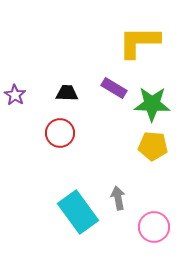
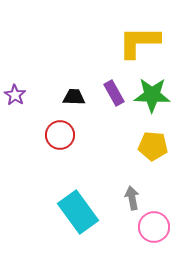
purple rectangle: moved 5 px down; rotated 30 degrees clockwise
black trapezoid: moved 7 px right, 4 px down
green star: moved 9 px up
red circle: moved 2 px down
gray arrow: moved 14 px right
